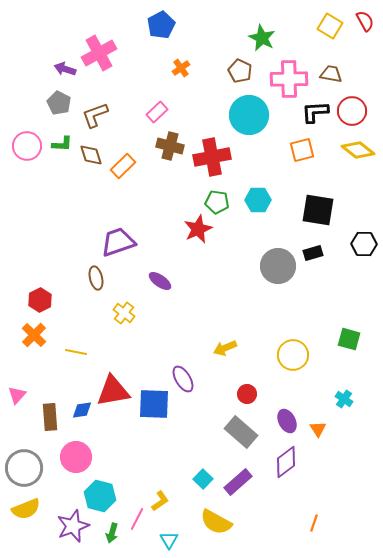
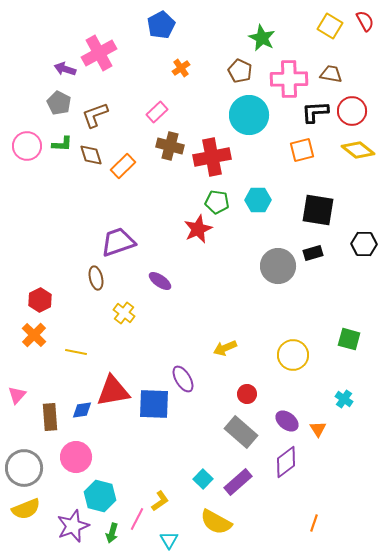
purple ellipse at (287, 421): rotated 25 degrees counterclockwise
